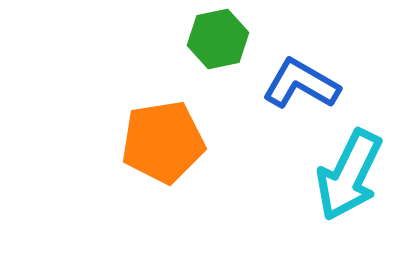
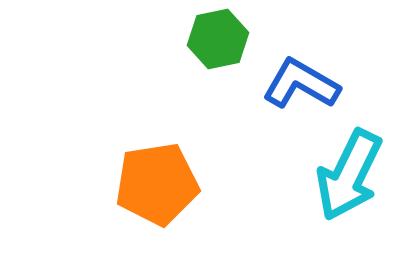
orange pentagon: moved 6 px left, 42 px down
